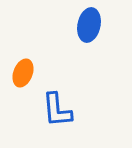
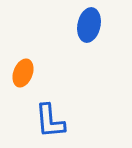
blue L-shape: moved 7 px left, 11 px down
